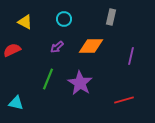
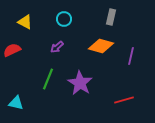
orange diamond: moved 10 px right; rotated 15 degrees clockwise
